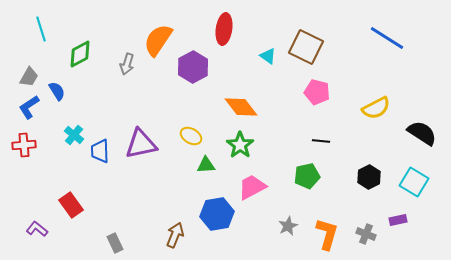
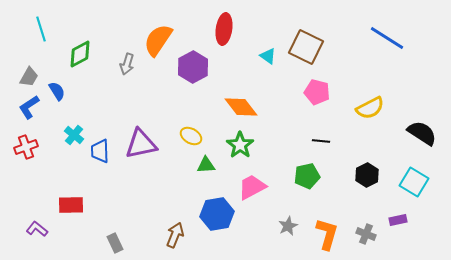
yellow semicircle: moved 6 px left
red cross: moved 2 px right, 2 px down; rotated 15 degrees counterclockwise
black hexagon: moved 2 px left, 2 px up
red rectangle: rotated 55 degrees counterclockwise
